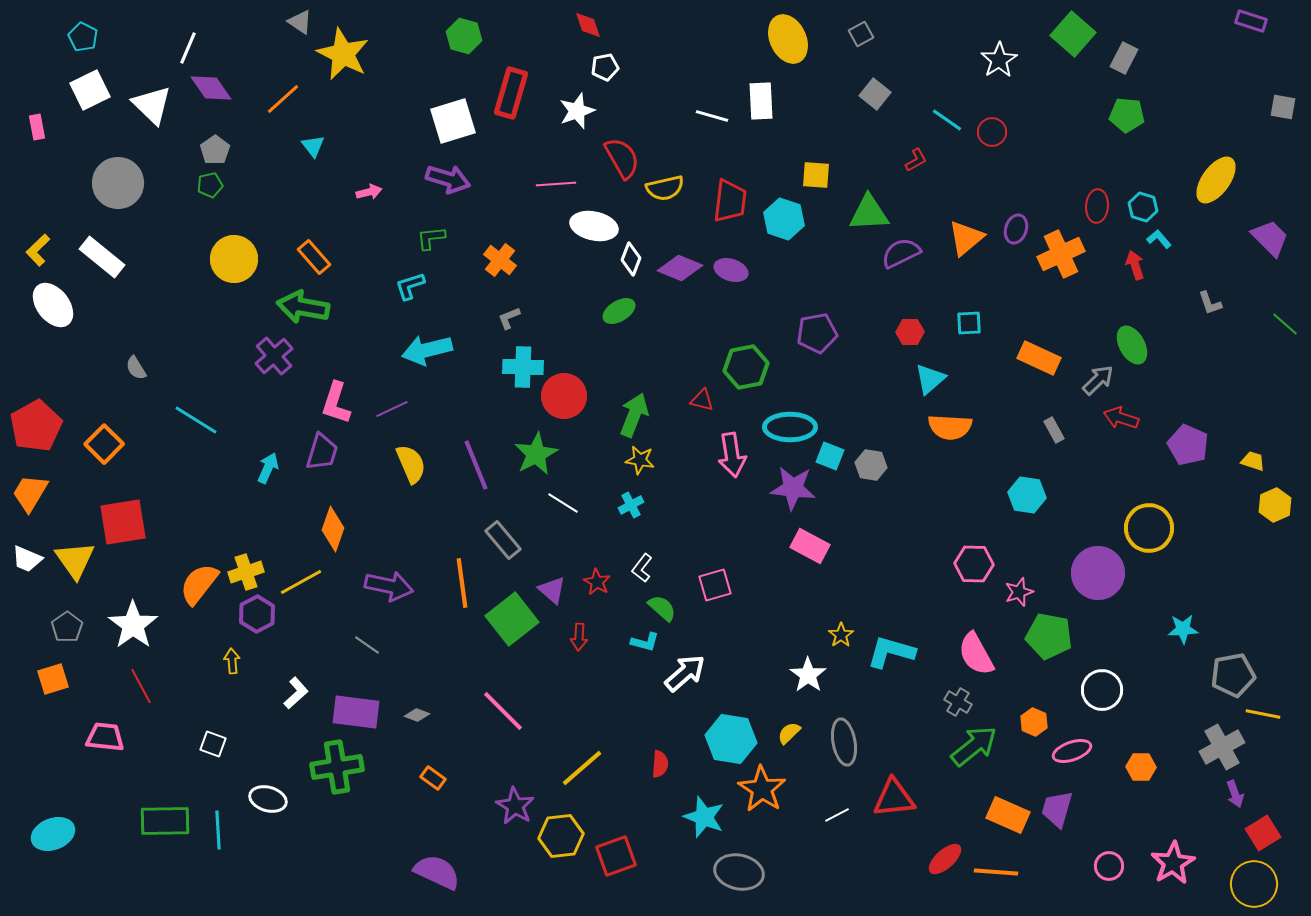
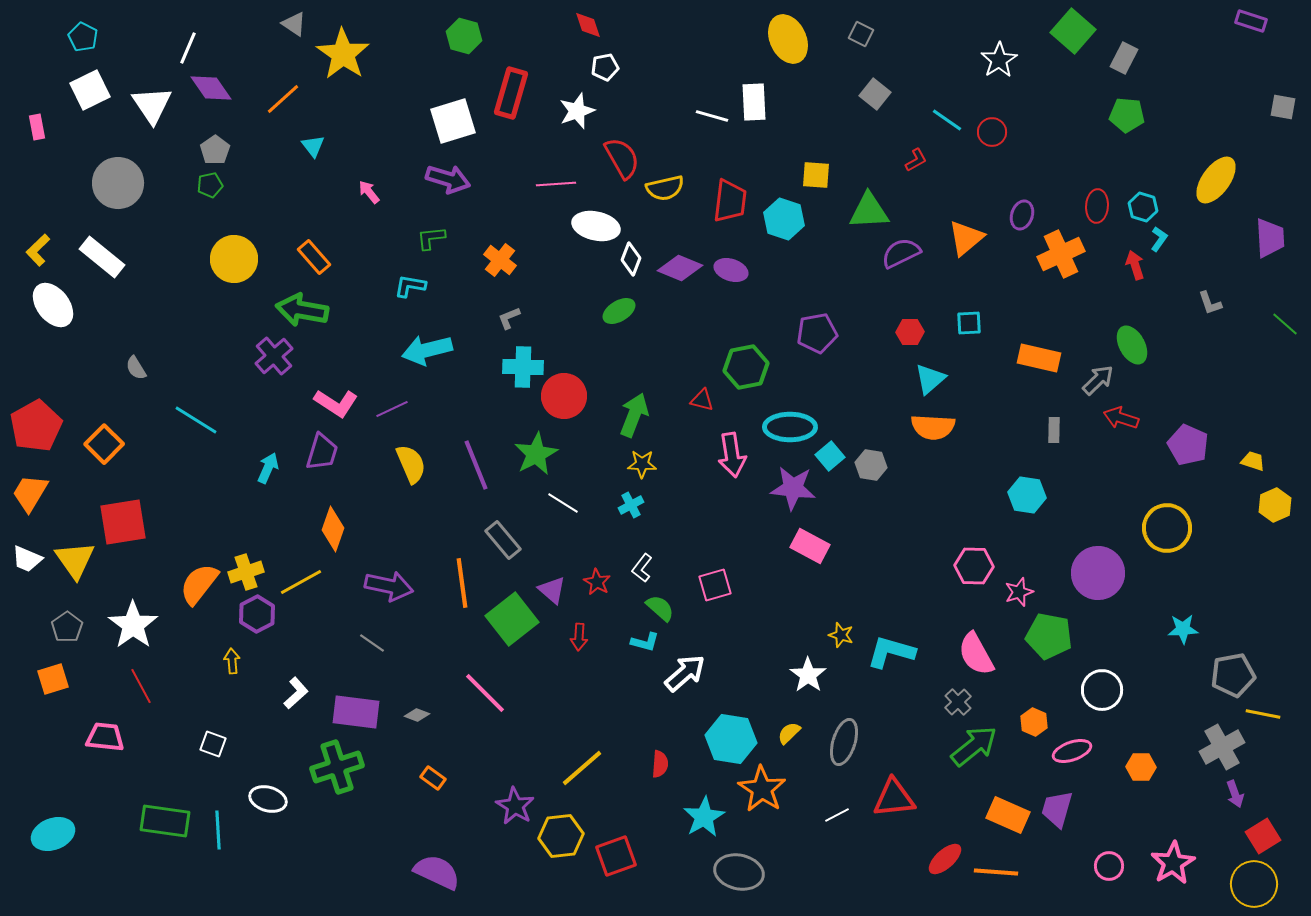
gray triangle at (300, 22): moved 6 px left, 2 px down
gray square at (861, 34): rotated 35 degrees counterclockwise
green square at (1073, 34): moved 3 px up
yellow star at (343, 54): rotated 8 degrees clockwise
white rectangle at (761, 101): moved 7 px left, 1 px down
white triangle at (152, 105): rotated 12 degrees clockwise
pink arrow at (369, 192): rotated 115 degrees counterclockwise
green triangle at (869, 213): moved 2 px up
white ellipse at (594, 226): moved 2 px right
purple ellipse at (1016, 229): moved 6 px right, 14 px up
purple trapezoid at (1270, 238): rotated 42 degrees clockwise
cyan L-shape at (1159, 239): rotated 75 degrees clockwise
cyan L-shape at (410, 286): rotated 28 degrees clockwise
green arrow at (303, 307): moved 1 px left, 3 px down
orange rectangle at (1039, 358): rotated 12 degrees counterclockwise
pink L-shape at (336, 403): rotated 75 degrees counterclockwise
orange semicircle at (950, 427): moved 17 px left
gray rectangle at (1054, 430): rotated 30 degrees clockwise
cyan square at (830, 456): rotated 28 degrees clockwise
yellow star at (640, 460): moved 2 px right, 4 px down; rotated 8 degrees counterclockwise
yellow circle at (1149, 528): moved 18 px right
pink hexagon at (974, 564): moved 2 px down
green semicircle at (662, 608): moved 2 px left
yellow star at (841, 635): rotated 20 degrees counterclockwise
gray line at (367, 645): moved 5 px right, 2 px up
gray cross at (958, 702): rotated 16 degrees clockwise
pink line at (503, 711): moved 18 px left, 18 px up
gray ellipse at (844, 742): rotated 27 degrees clockwise
green cross at (337, 767): rotated 9 degrees counterclockwise
cyan star at (704, 817): rotated 21 degrees clockwise
green rectangle at (165, 821): rotated 9 degrees clockwise
red square at (1263, 833): moved 3 px down
